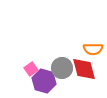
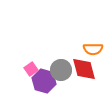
gray circle: moved 1 px left, 2 px down
